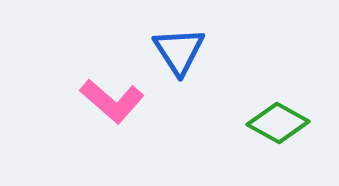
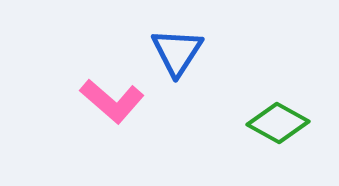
blue triangle: moved 2 px left, 1 px down; rotated 6 degrees clockwise
